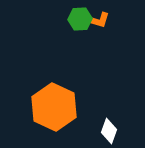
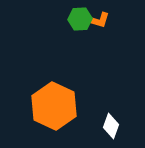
orange hexagon: moved 1 px up
white diamond: moved 2 px right, 5 px up
